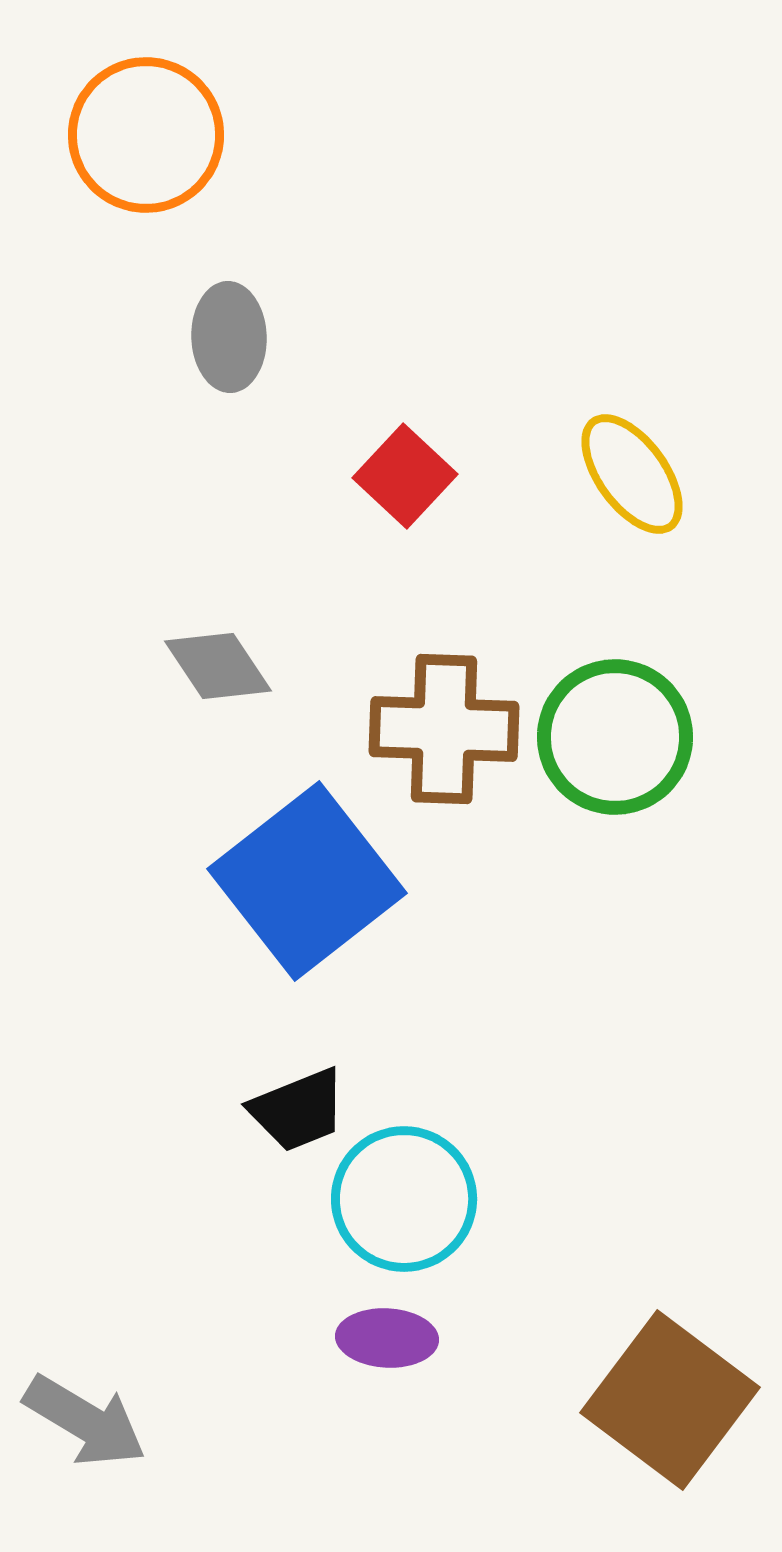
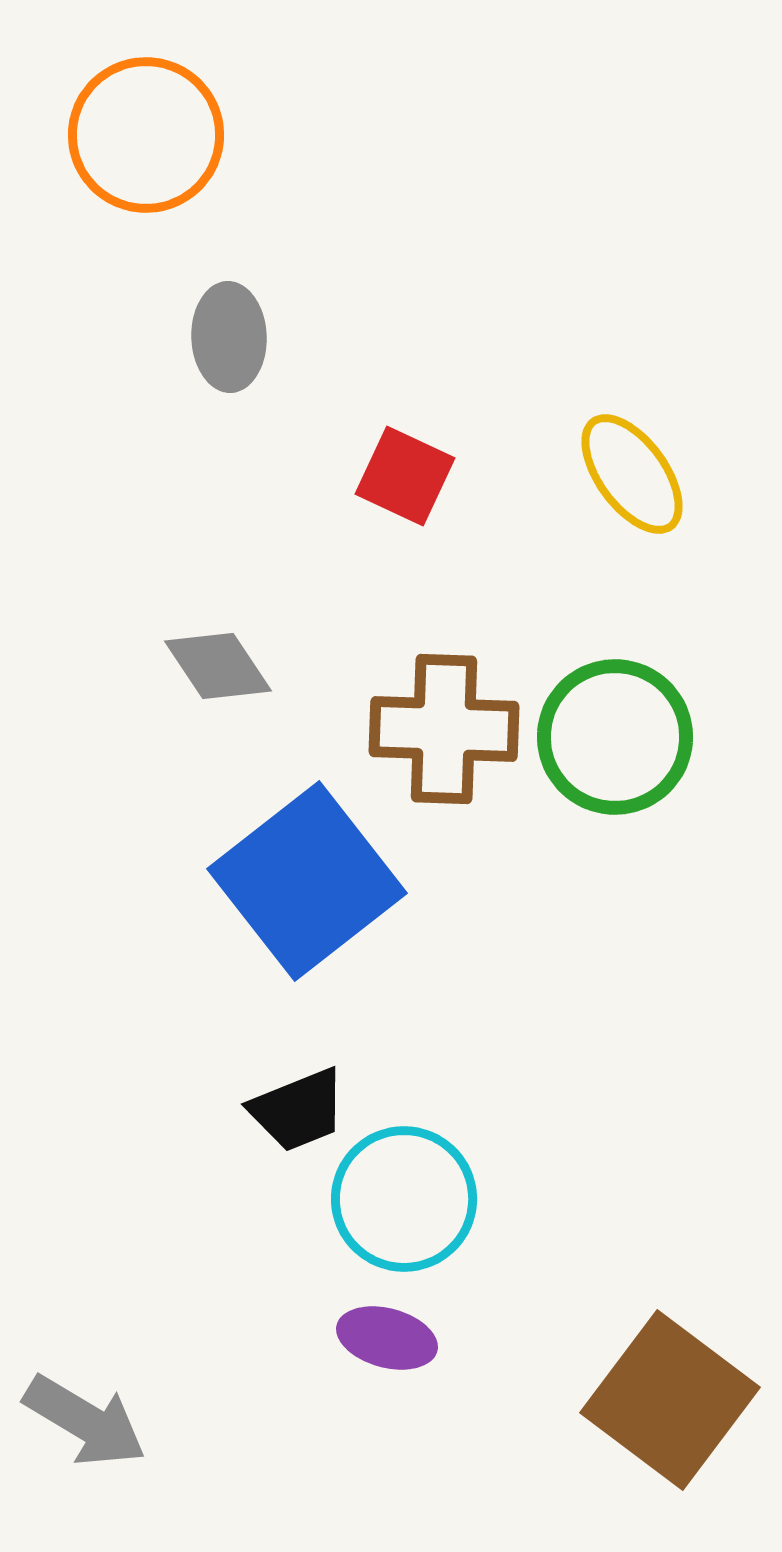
red square: rotated 18 degrees counterclockwise
purple ellipse: rotated 12 degrees clockwise
